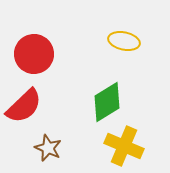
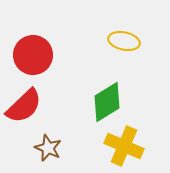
red circle: moved 1 px left, 1 px down
